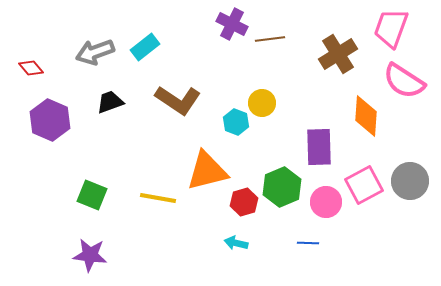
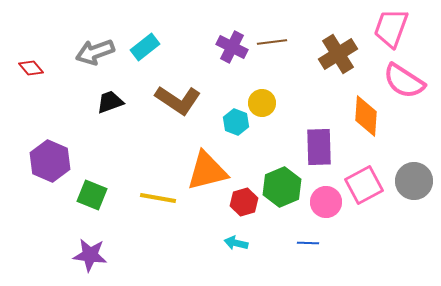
purple cross: moved 23 px down
brown line: moved 2 px right, 3 px down
purple hexagon: moved 41 px down
gray circle: moved 4 px right
